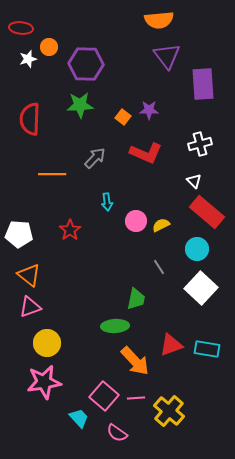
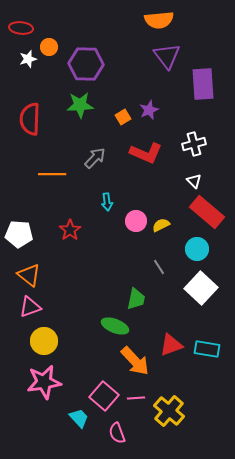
purple star: rotated 24 degrees counterclockwise
orange square: rotated 21 degrees clockwise
white cross: moved 6 px left
green ellipse: rotated 24 degrees clockwise
yellow circle: moved 3 px left, 2 px up
pink semicircle: rotated 35 degrees clockwise
